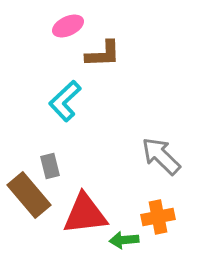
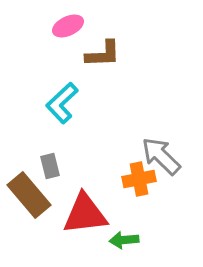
cyan L-shape: moved 3 px left, 2 px down
orange cross: moved 19 px left, 38 px up
